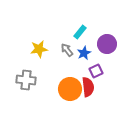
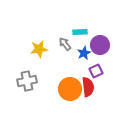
cyan rectangle: rotated 48 degrees clockwise
purple circle: moved 7 px left, 1 px down
gray arrow: moved 2 px left, 6 px up
gray cross: moved 1 px right, 1 px down; rotated 18 degrees counterclockwise
